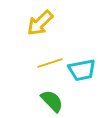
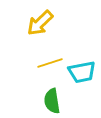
cyan trapezoid: moved 2 px down
green semicircle: rotated 145 degrees counterclockwise
